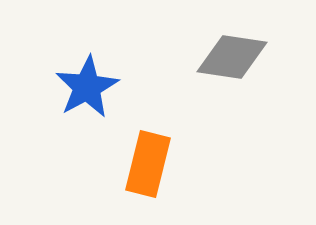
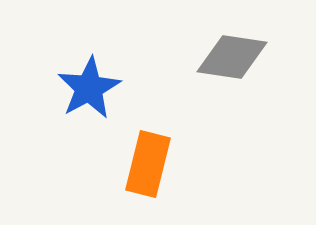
blue star: moved 2 px right, 1 px down
